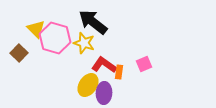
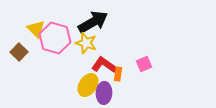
black arrow: rotated 112 degrees clockwise
yellow star: moved 2 px right
brown square: moved 1 px up
orange rectangle: moved 1 px left, 2 px down
